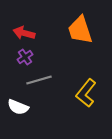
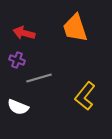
orange trapezoid: moved 5 px left, 2 px up
purple cross: moved 8 px left, 3 px down; rotated 35 degrees counterclockwise
gray line: moved 2 px up
yellow L-shape: moved 1 px left, 3 px down
